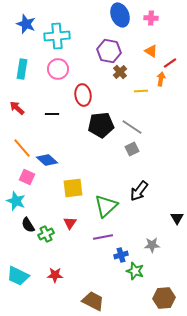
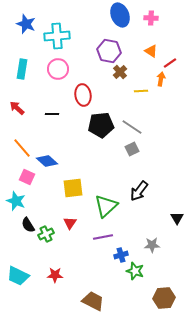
blue diamond: moved 1 px down
